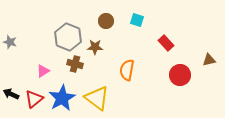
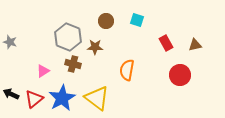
red rectangle: rotated 14 degrees clockwise
brown triangle: moved 14 px left, 15 px up
brown cross: moved 2 px left
